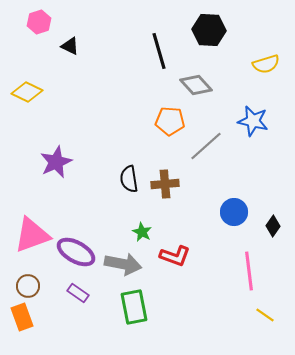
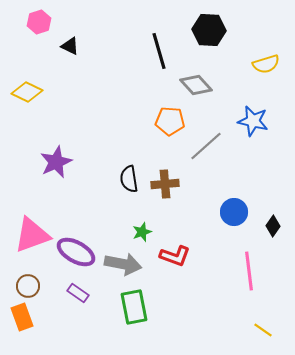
green star: rotated 24 degrees clockwise
yellow line: moved 2 px left, 15 px down
